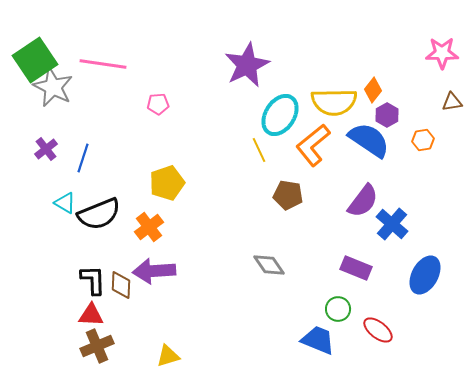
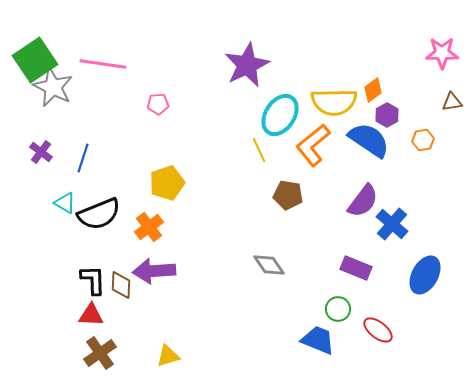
orange diamond: rotated 15 degrees clockwise
purple cross: moved 5 px left, 3 px down; rotated 15 degrees counterclockwise
brown cross: moved 3 px right, 7 px down; rotated 12 degrees counterclockwise
